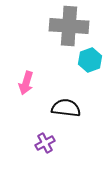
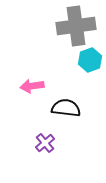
gray cross: moved 7 px right; rotated 12 degrees counterclockwise
pink arrow: moved 6 px right, 3 px down; rotated 65 degrees clockwise
purple cross: rotated 12 degrees counterclockwise
